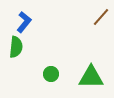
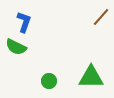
blue L-shape: rotated 20 degrees counterclockwise
green semicircle: rotated 110 degrees clockwise
green circle: moved 2 px left, 7 px down
